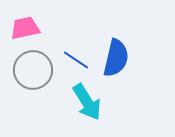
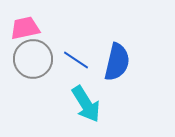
blue semicircle: moved 1 px right, 4 px down
gray circle: moved 11 px up
cyan arrow: moved 1 px left, 2 px down
